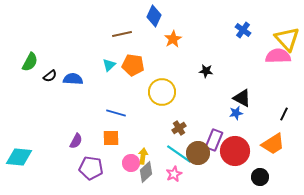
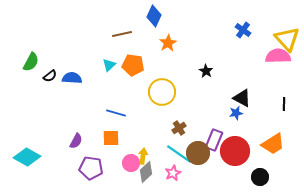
orange star: moved 5 px left, 4 px down
green semicircle: moved 1 px right
black star: rotated 24 degrees clockwise
blue semicircle: moved 1 px left, 1 px up
black line: moved 10 px up; rotated 24 degrees counterclockwise
cyan diamond: moved 8 px right; rotated 24 degrees clockwise
pink star: moved 1 px left, 1 px up
